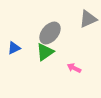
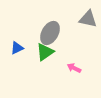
gray triangle: rotated 36 degrees clockwise
gray ellipse: rotated 10 degrees counterclockwise
blue triangle: moved 3 px right
